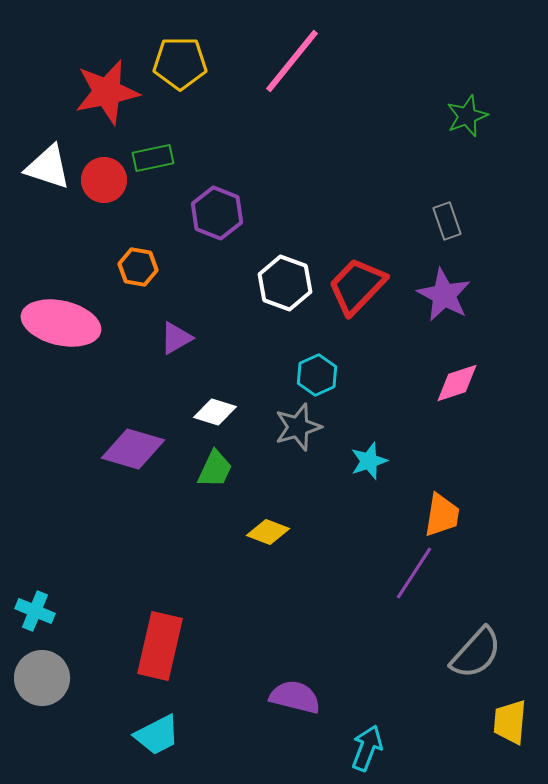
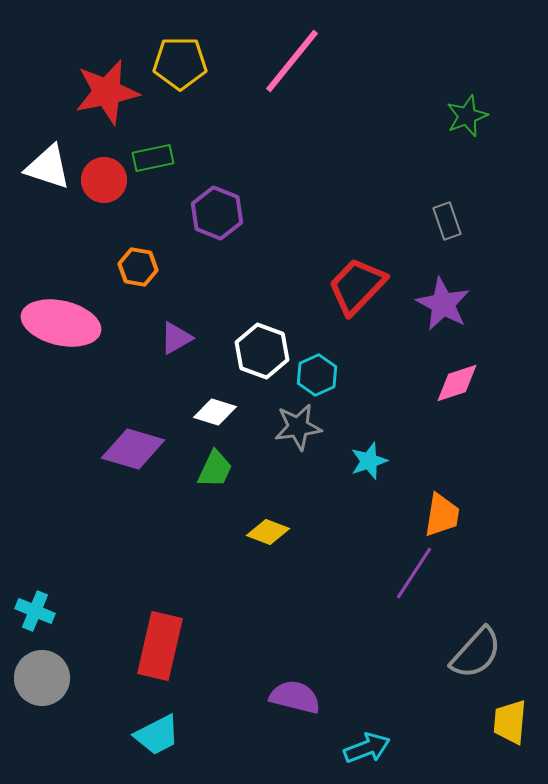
white hexagon: moved 23 px left, 68 px down
purple star: moved 1 px left, 9 px down
gray star: rotated 9 degrees clockwise
cyan arrow: rotated 48 degrees clockwise
